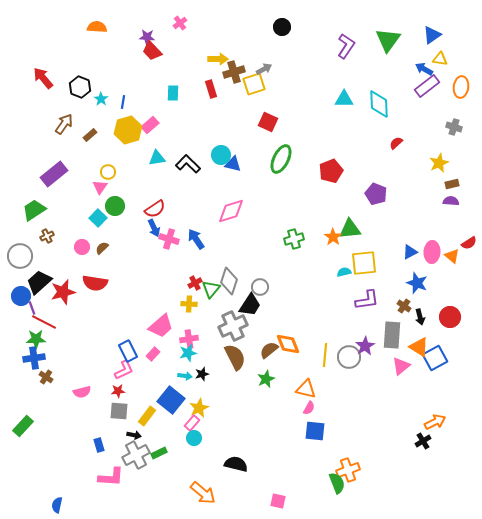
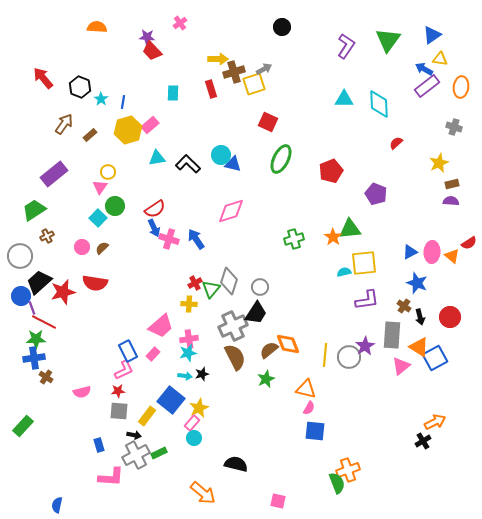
black trapezoid at (250, 305): moved 6 px right, 8 px down
